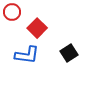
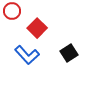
red circle: moved 1 px up
blue L-shape: rotated 40 degrees clockwise
